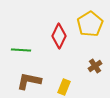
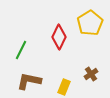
yellow pentagon: moved 1 px up
red diamond: moved 1 px down
green line: rotated 66 degrees counterclockwise
brown cross: moved 4 px left, 8 px down
